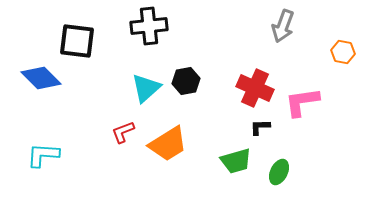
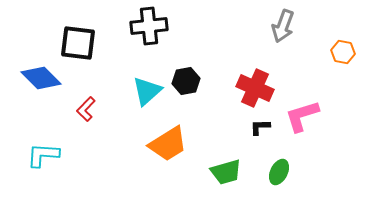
black square: moved 1 px right, 2 px down
cyan triangle: moved 1 px right, 3 px down
pink L-shape: moved 14 px down; rotated 9 degrees counterclockwise
red L-shape: moved 37 px left, 23 px up; rotated 25 degrees counterclockwise
green trapezoid: moved 10 px left, 11 px down
